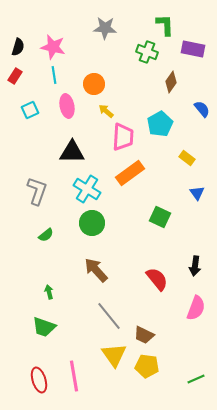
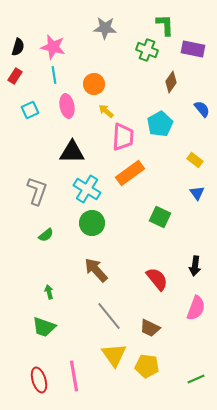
green cross: moved 2 px up
yellow rectangle: moved 8 px right, 2 px down
brown trapezoid: moved 6 px right, 7 px up
